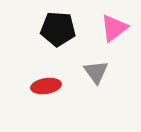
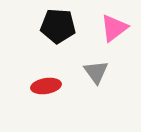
black pentagon: moved 3 px up
